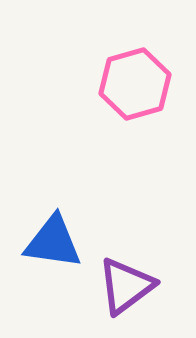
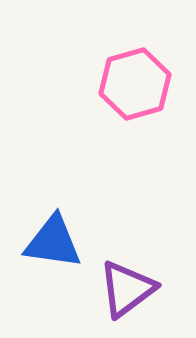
purple triangle: moved 1 px right, 3 px down
